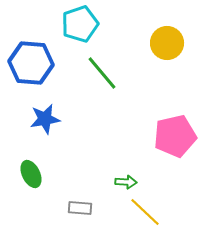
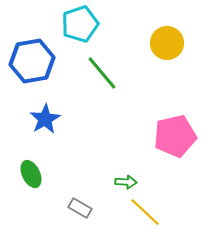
blue hexagon: moved 1 px right, 2 px up; rotated 15 degrees counterclockwise
blue star: rotated 20 degrees counterclockwise
gray rectangle: rotated 25 degrees clockwise
